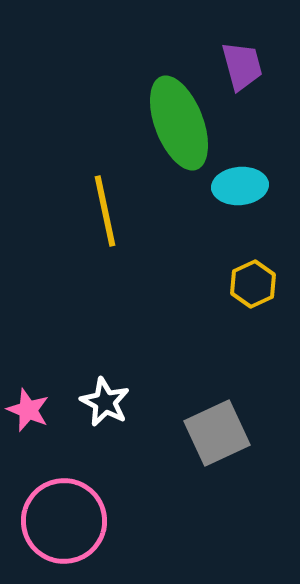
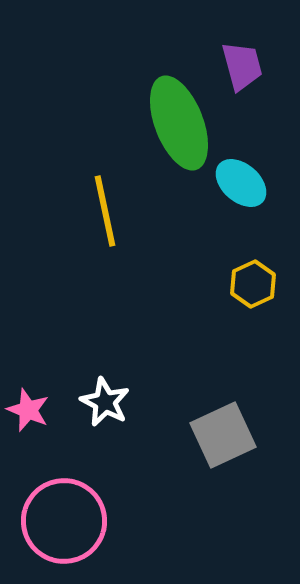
cyan ellipse: moved 1 px right, 3 px up; rotated 46 degrees clockwise
gray square: moved 6 px right, 2 px down
